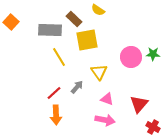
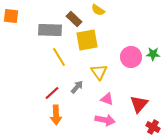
orange square: moved 6 px up; rotated 35 degrees counterclockwise
red line: moved 2 px left
